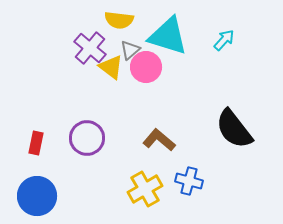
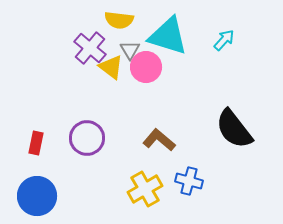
gray triangle: rotated 20 degrees counterclockwise
